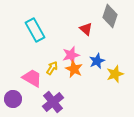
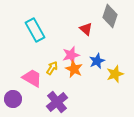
purple cross: moved 4 px right
